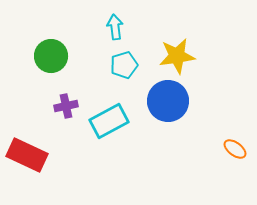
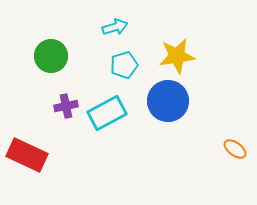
cyan arrow: rotated 80 degrees clockwise
cyan rectangle: moved 2 px left, 8 px up
